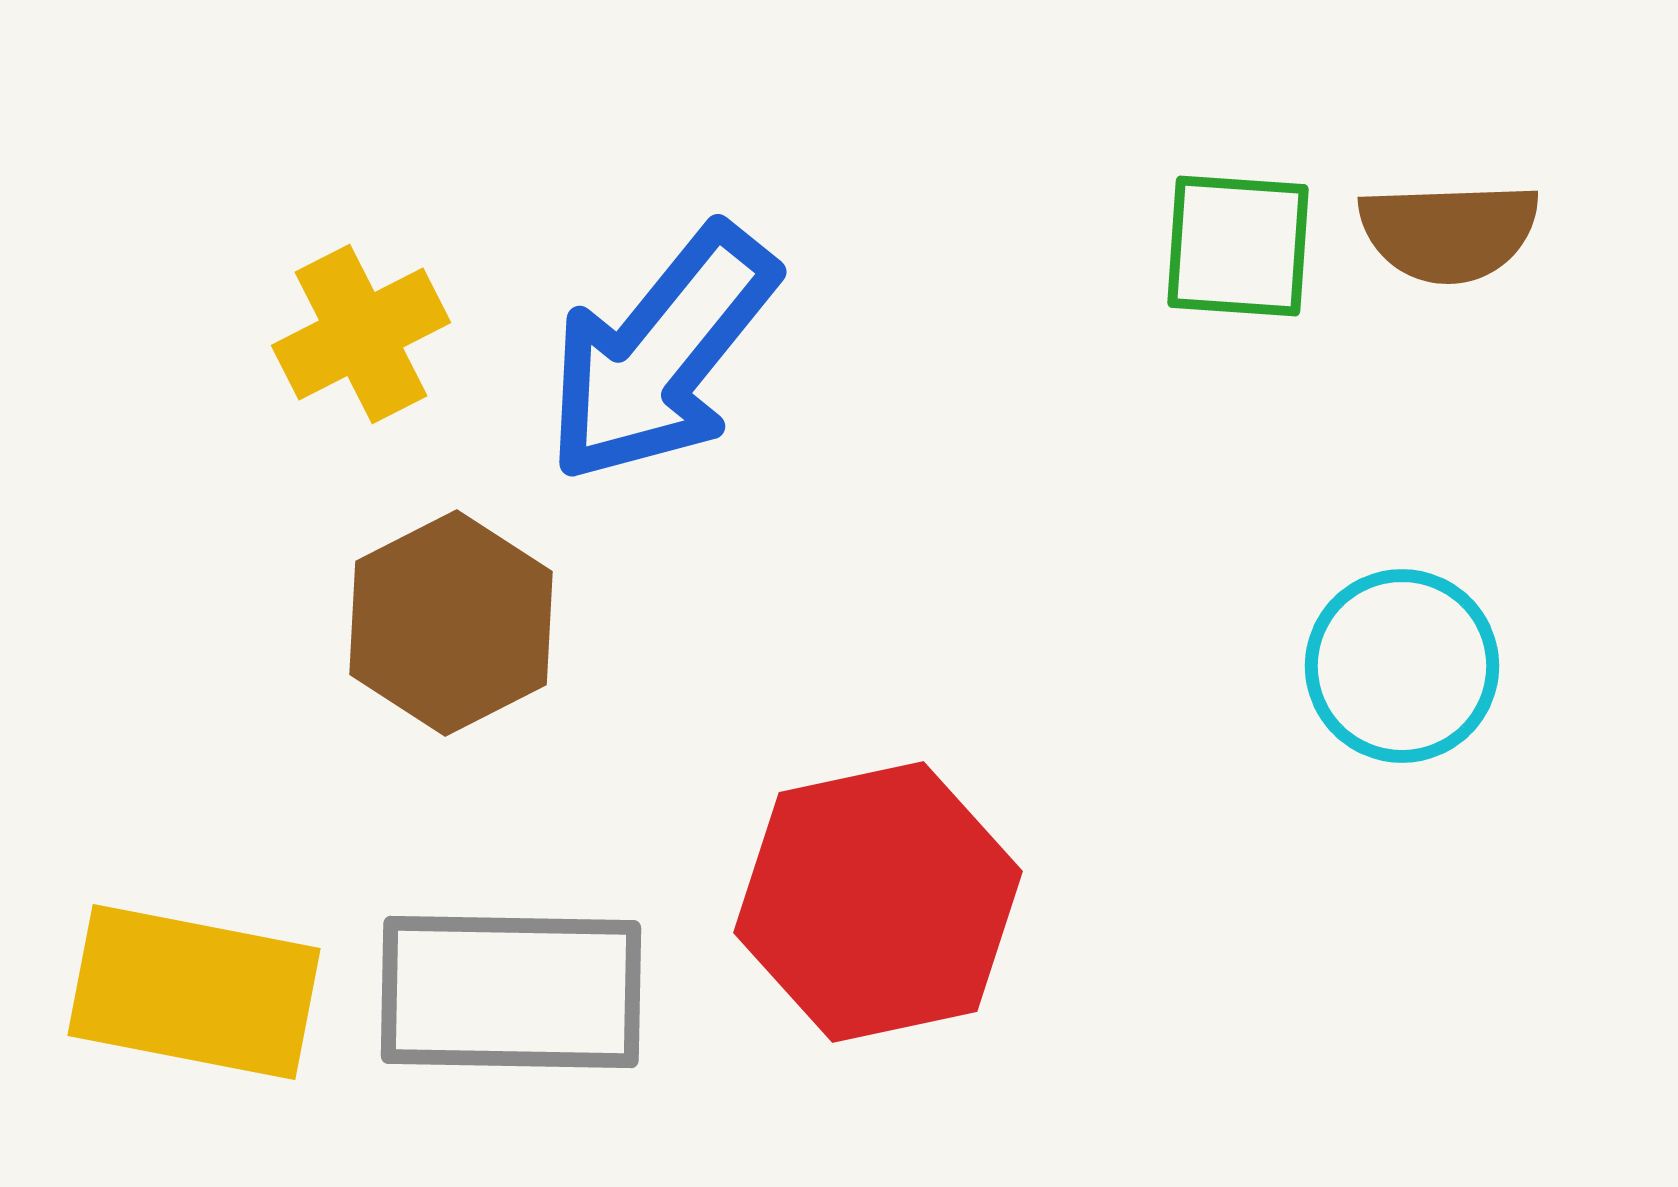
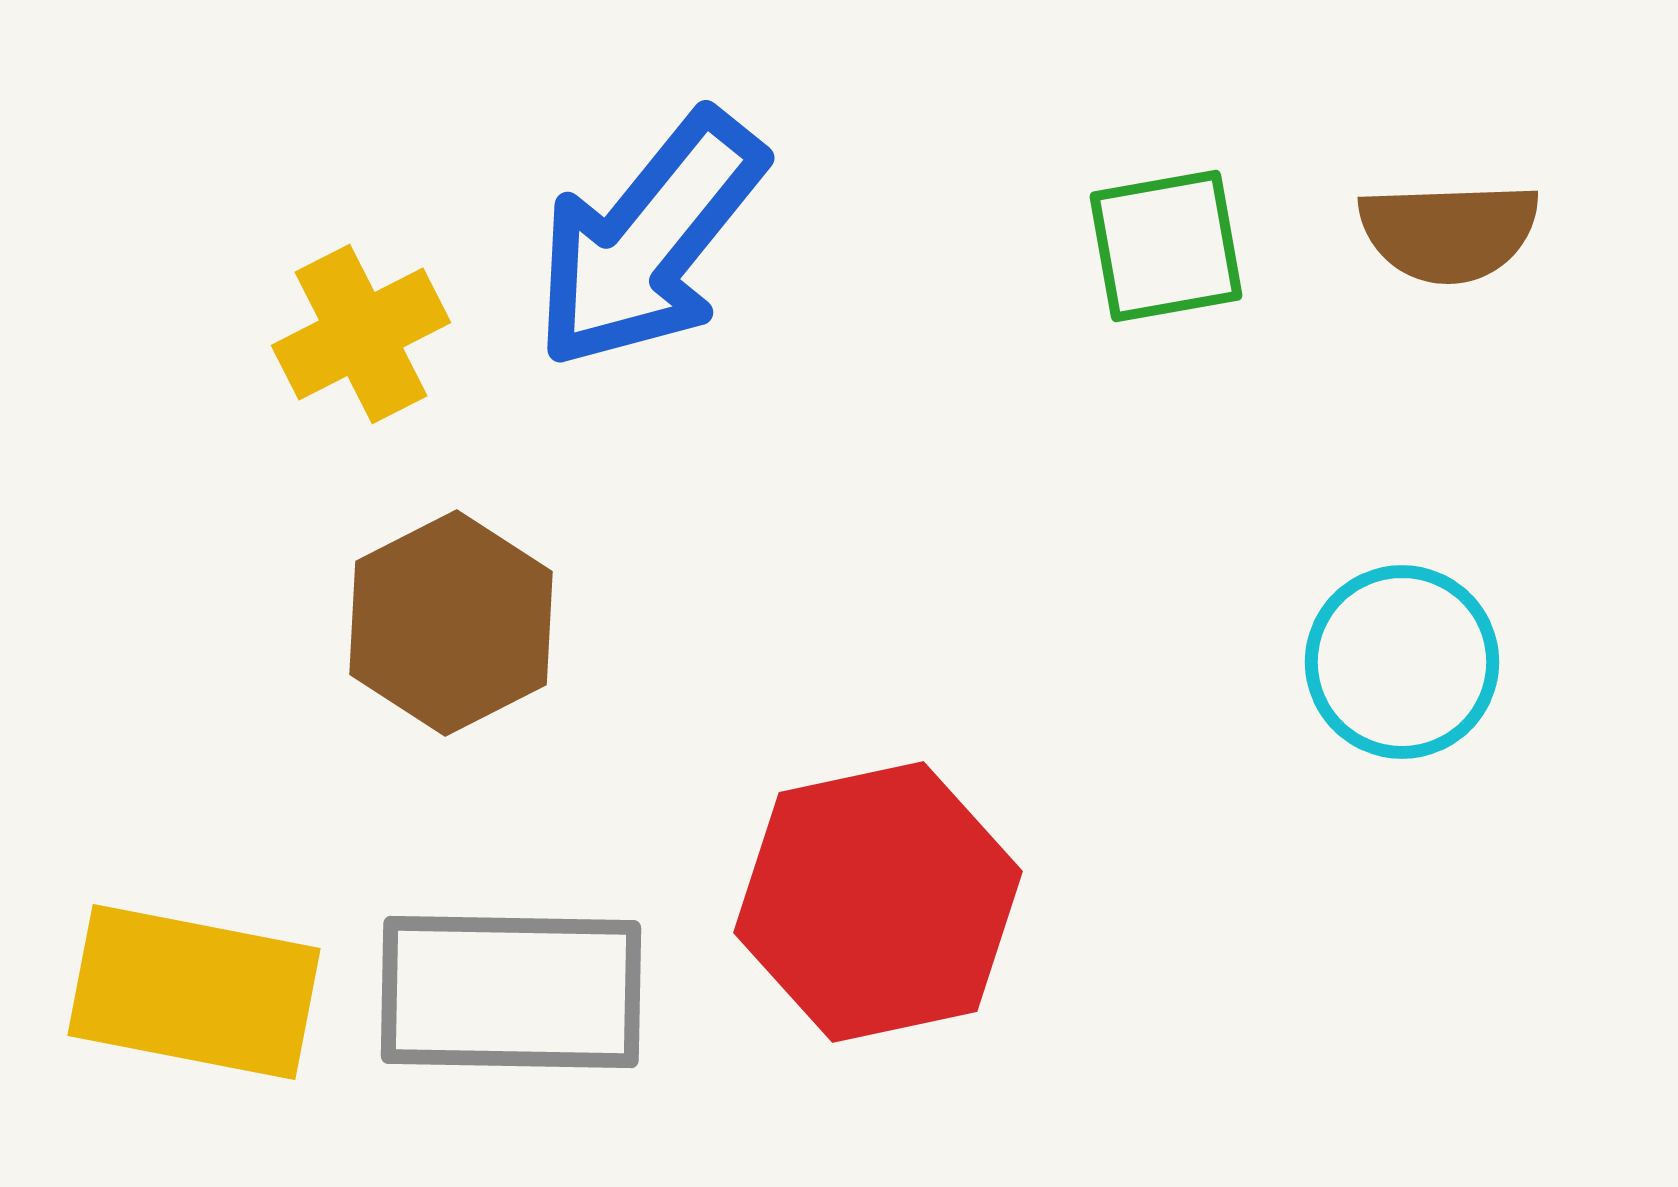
green square: moved 72 px left; rotated 14 degrees counterclockwise
blue arrow: moved 12 px left, 114 px up
cyan circle: moved 4 px up
